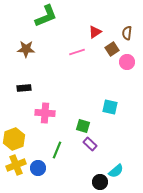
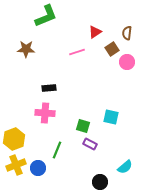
black rectangle: moved 25 px right
cyan square: moved 1 px right, 10 px down
purple rectangle: rotated 16 degrees counterclockwise
cyan semicircle: moved 9 px right, 4 px up
